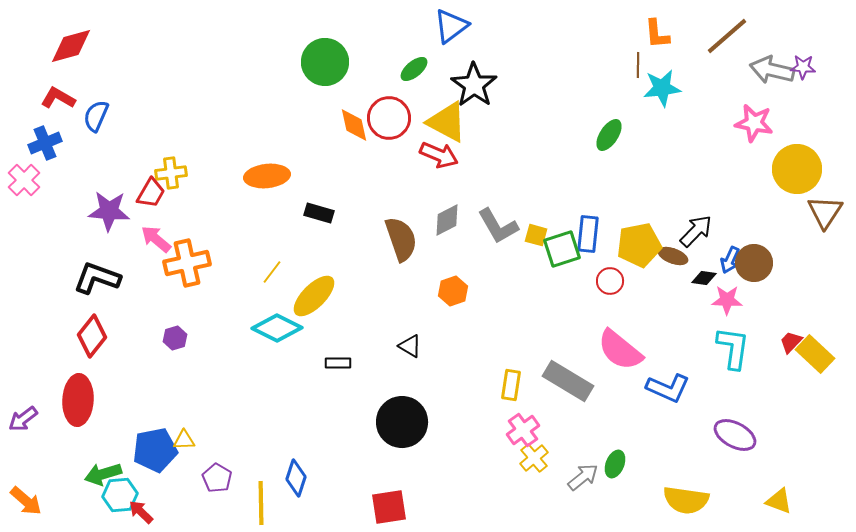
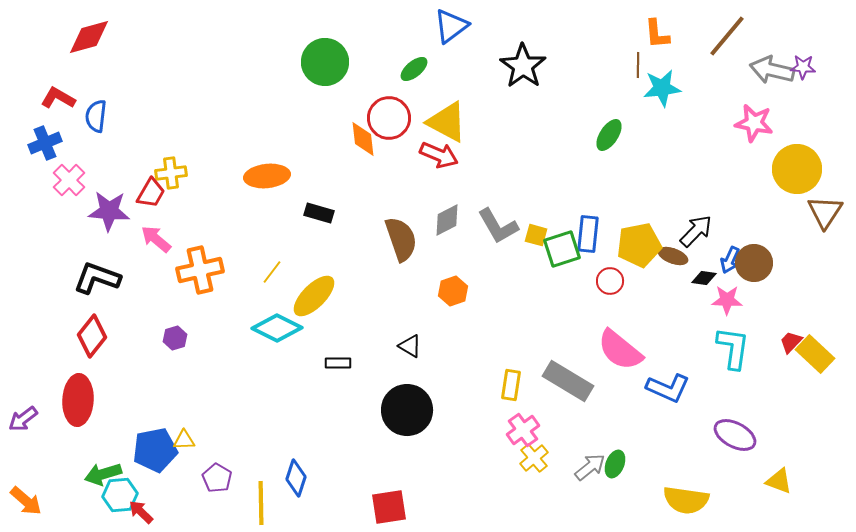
brown line at (727, 36): rotated 9 degrees counterclockwise
red diamond at (71, 46): moved 18 px right, 9 px up
black star at (474, 85): moved 49 px right, 19 px up
blue semicircle at (96, 116): rotated 16 degrees counterclockwise
orange diamond at (354, 125): moved 9 px right, 14 px down; rotated 6 degrees clockwise
pink cross at (24, 180): moved 45 px right
orange cross at (187, 263): moved 13 px right, 7 px down
black circle at (402, 422): moved 5 px right, 12 px up
gray arrow at (583, 477): moved 7 px right, 10 px up
yellow triangle at (779, 501): moved 20 px up
